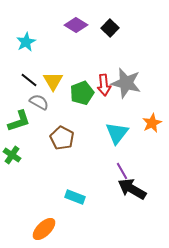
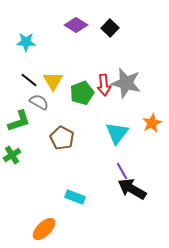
cyan star: rotated 30 degrees clockwise
green cross: rotated 24 degrees clockwise
